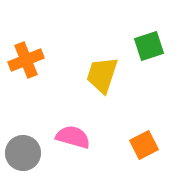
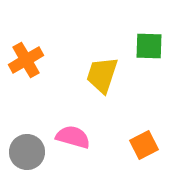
green square: rotated 20 degrees clockwise
orange cross: rotated 8 degrees counterclockwise
gray circle: moved 4 px right, 1 px up
